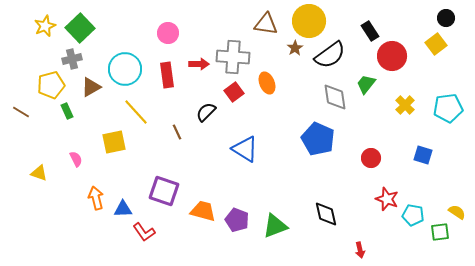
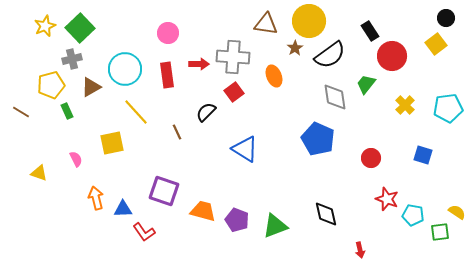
orange ellipse at (267, 83): moved 7 px right, 7 px up
yellow square at (114, 142): moved 2 px left, 1 px down
